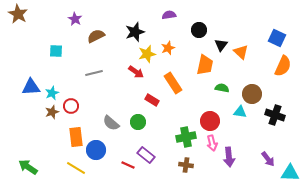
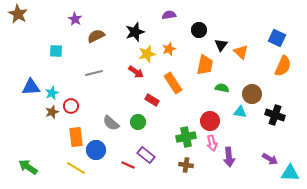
orange star at (168, 48): moved 1 px right, 1 px down
purple arrow at (268, 159): moved 2 px right; rotated 21 degrees counterclockwise
